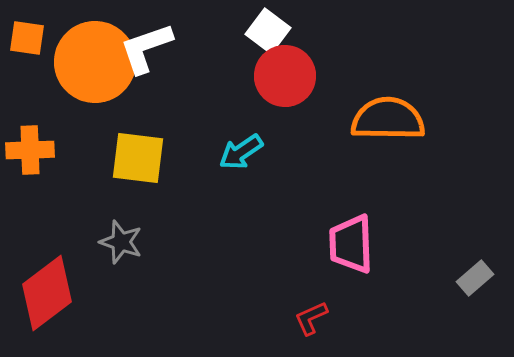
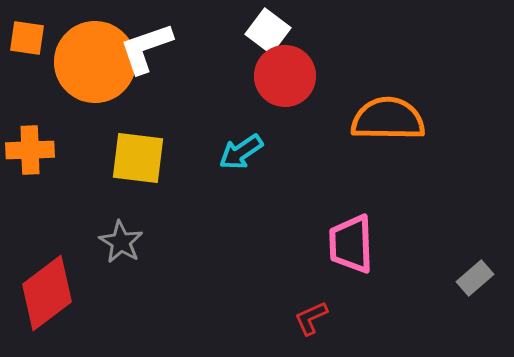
gray star: rotated 12 degrees clockwise
